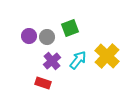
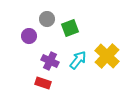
gray circle: moved 18 px up
purple cross: moved 2 px left; rotated 24 degrees counterclockwise
